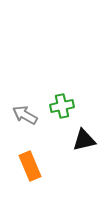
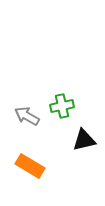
gray arrow: moved 2 px right, 1 px down
orange rectangle: rotated 36 degrees counterclockwise
